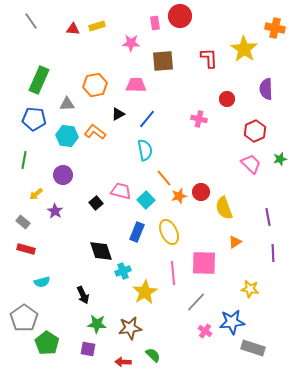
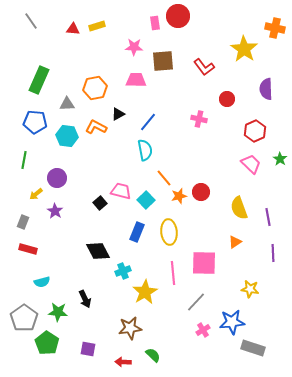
red circle at (180, 16): moved 2 px left
pink star at (131, 43): moved 3 px right, 4 px down
red L-shape at (209, 58): moved 5 px left, 9 px down; rotated 145 degrees clockwise
orange hexagon at (95, 85): moved 3 px down
pink trapezoid at (136, 85): moved 5 px up
blue pentagon at (34, 119): moved 1 px right, 3 px down
blue line at (147, 119): moved 1 px right, 3 px down
orange L-shape at (95, 132): moved 1 px right, 5 px up; rotated 10 degrees counterclockwise
green star at (280, 159): rotated 24 degrees counterclockwise
purple circle at (63, 175): moved 6 px left, 3 px down
black square at (96, 203): moved 4 px right
yellow semicircle at (224, 208): moved 15 px right
gray rectangle at (23, 222): rotated 72 degrees clockwise
yellow ellipse at (169, 232): rotated 20 degrees clockwise
red rectangle at (26, 249): moved 2 px right
black diamond at (101, 251): moved 3 px left; rotated 10 degrees counterclockwise
black arrow at (83, 295): moved 2 px right, 4 px down
green star at (97, 324): moved 39 px left, 12 px up
pink cross at (205, 331): moved 2 px left, 1 px up; rotated 24 degrees clockwise
